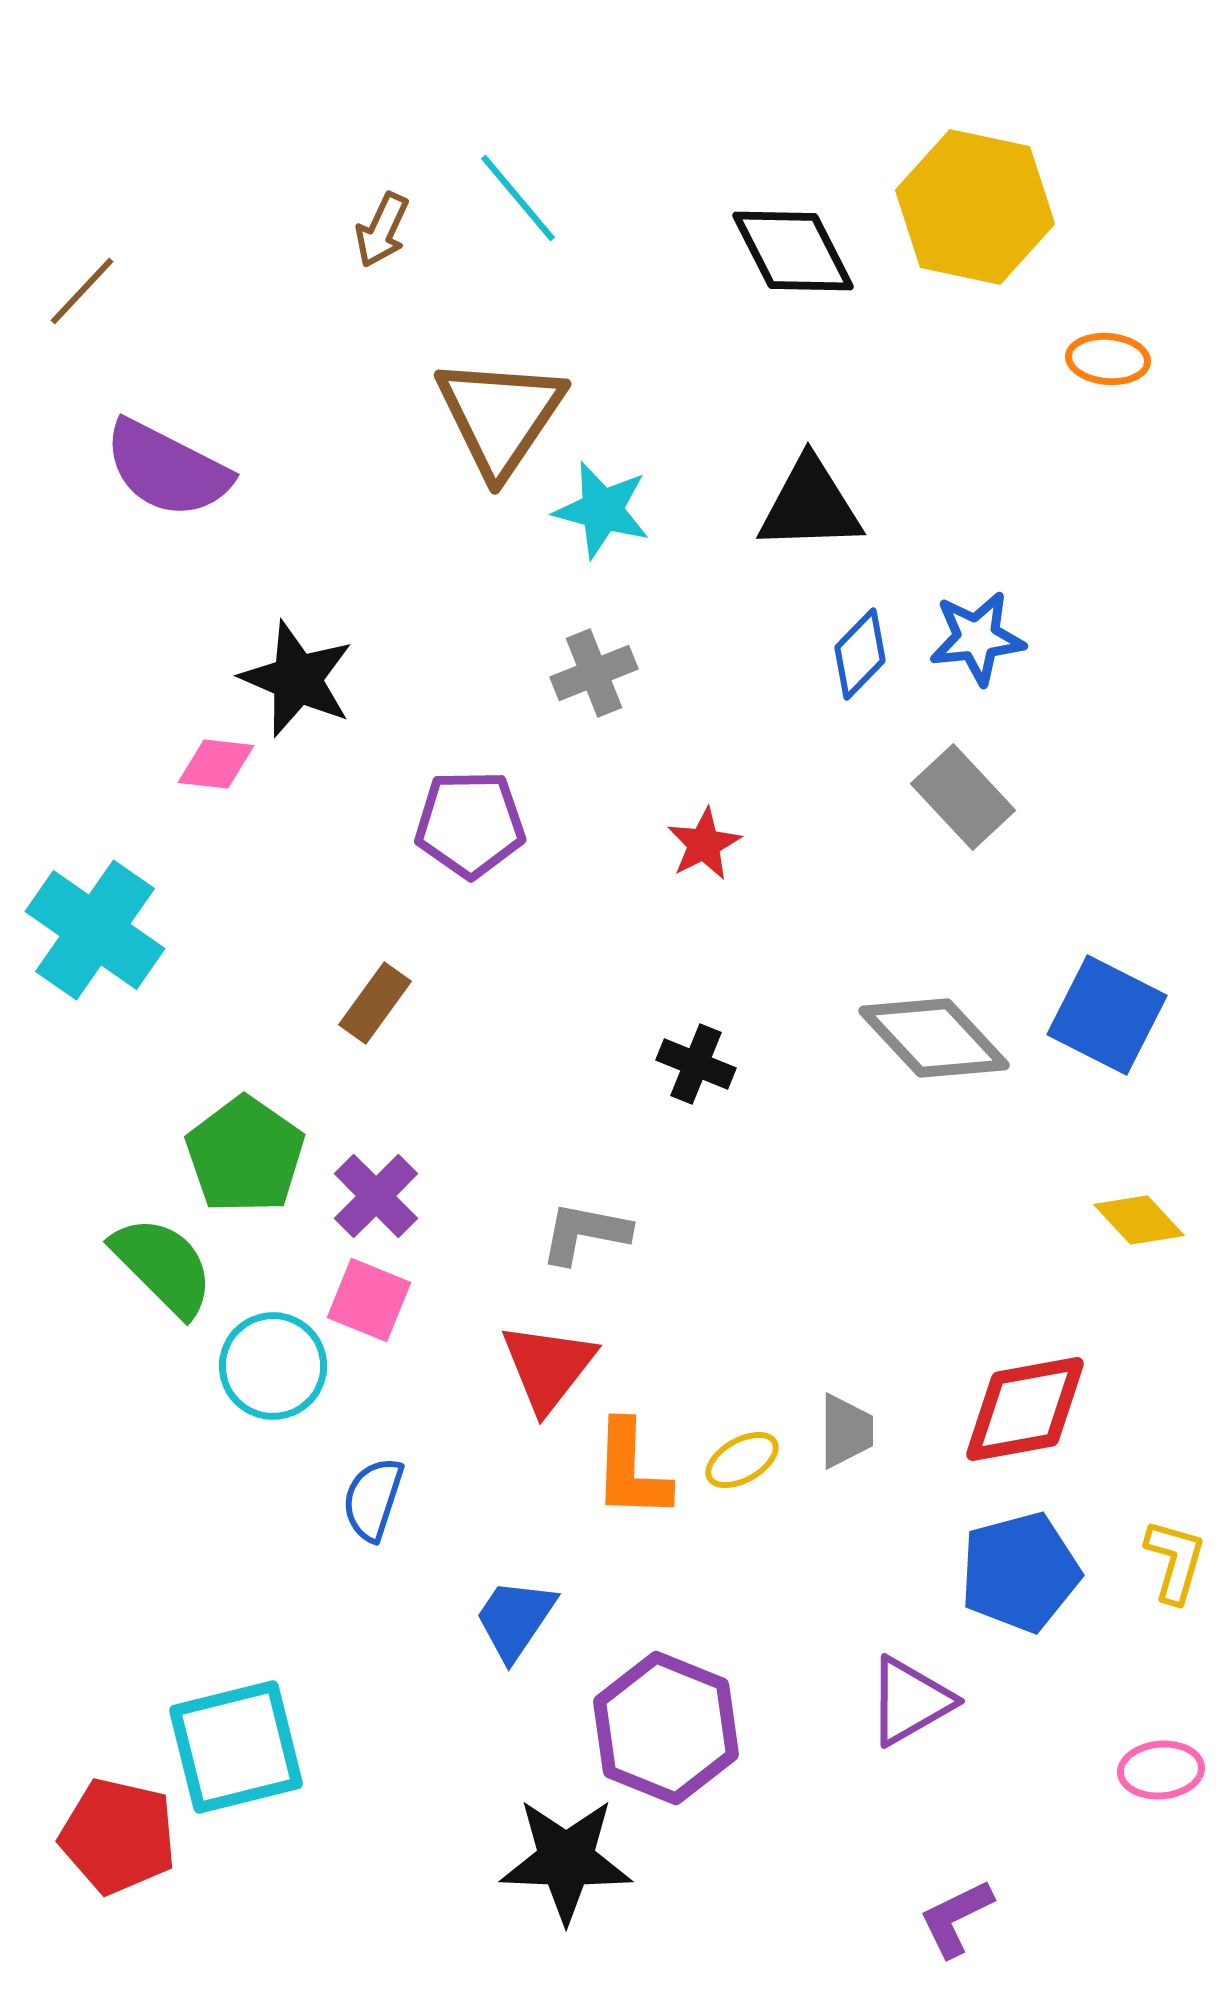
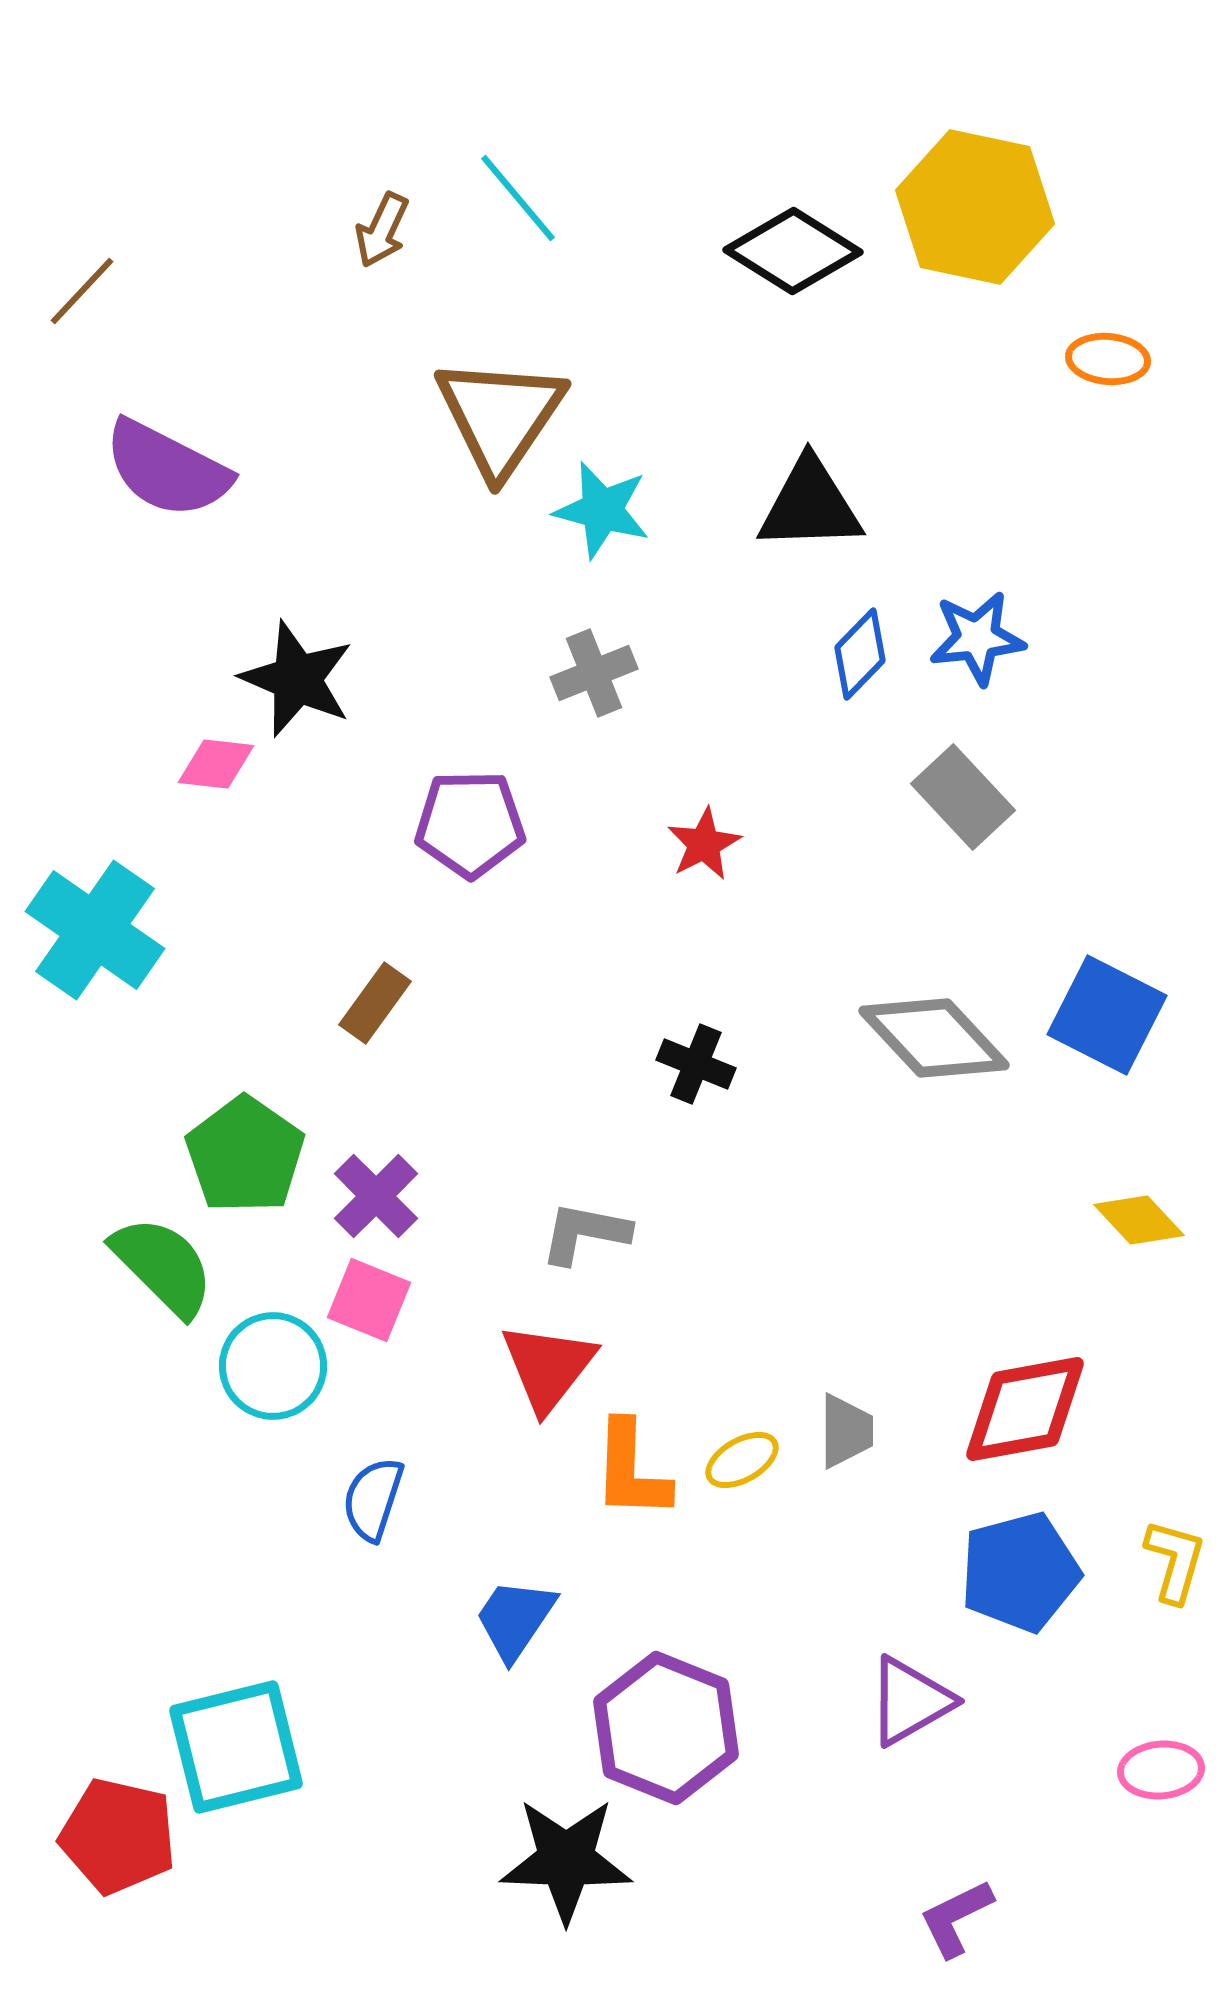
black diamond at (793, 251): rotated 31 degrees counterclockwise
